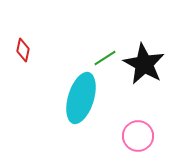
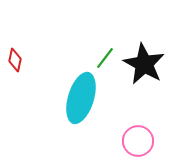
red diamond: moved 8 px left, 10 px down
green line: rotated 20 degrees counterclockwise
pink circle: moved 5 px down
